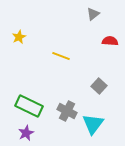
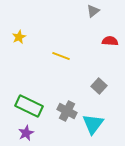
gray triangle: moved 3 px up
